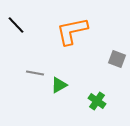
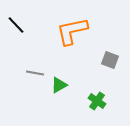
gray square: moved 7 px left, 1 px down
